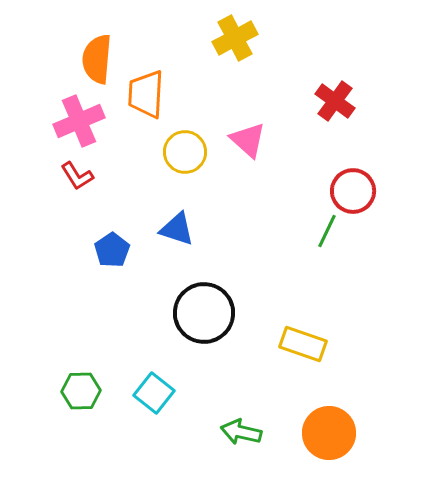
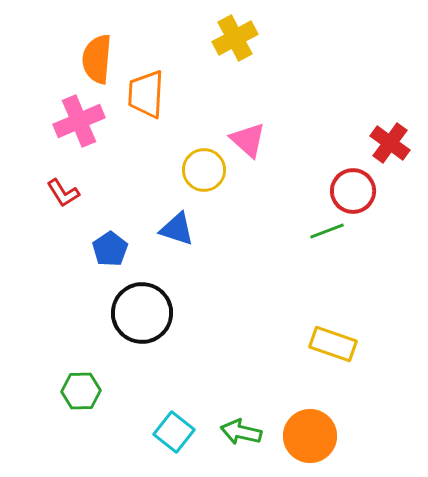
red cross: moved 55 px right, 42 px down
yellow circle: moved 19 px right, 18 px down
red L-shape: moved 14 px left, 17 px down
green line: rotated 44 degrees clockwise
blue pentagon: moved 2 px left, 1 px up
black circle: moved 62 px left
yellow rectangle: moved 30 px right
cyan square: moved 20 px right, 39 px down
orange circle: moved 19 px left, 3 px down
